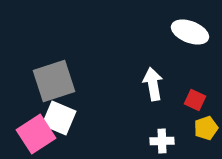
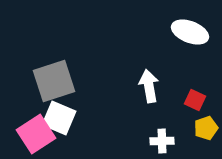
white arrow: moved 4 px left, 2 px down
